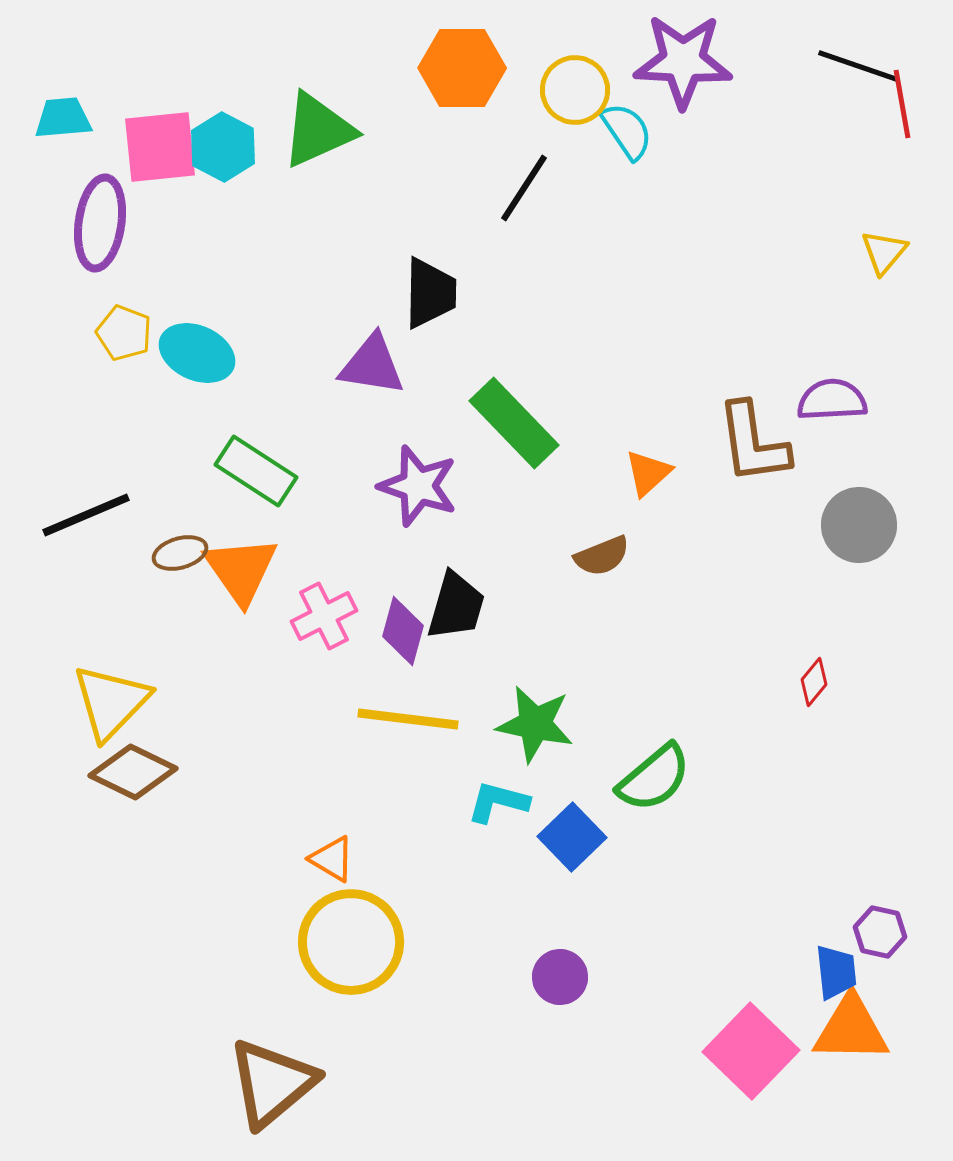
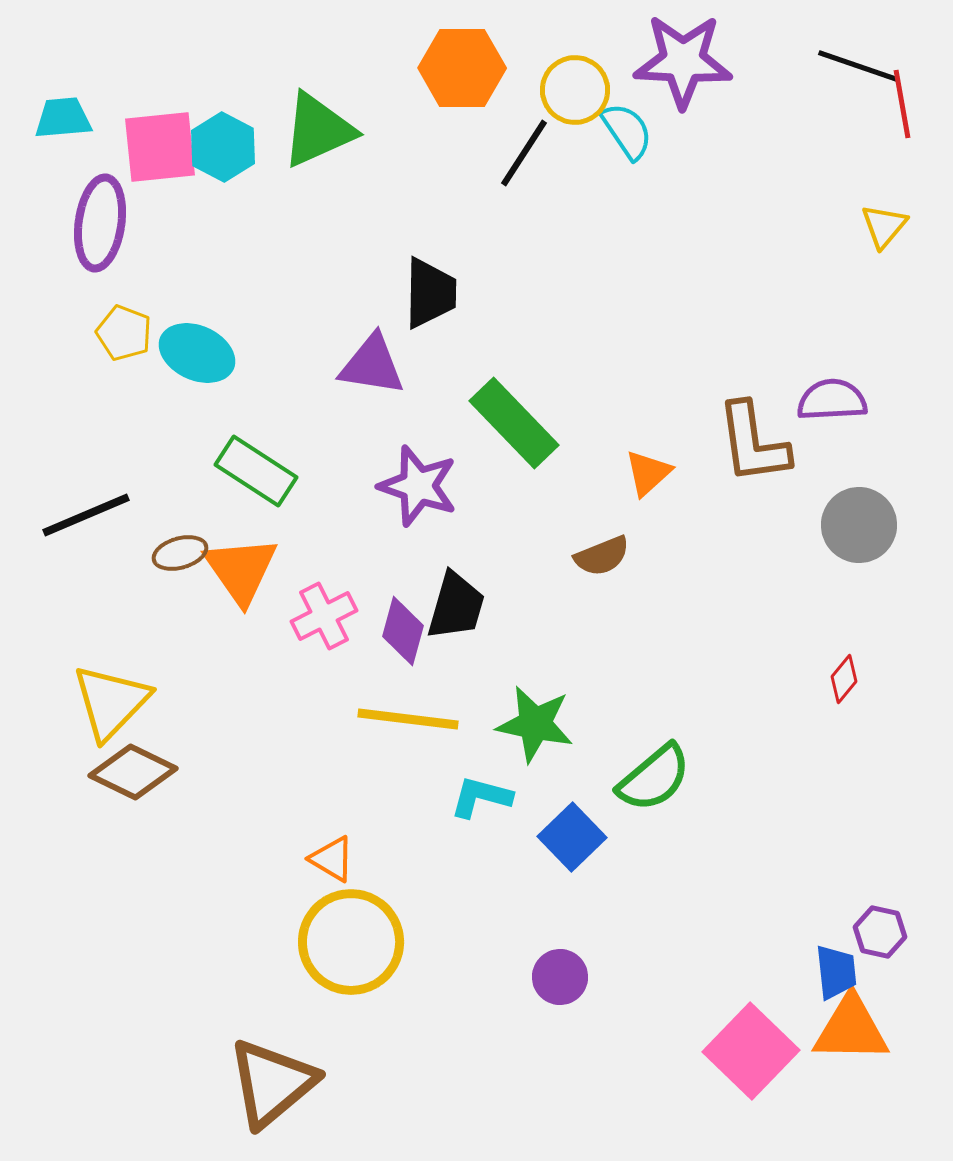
black line at (524, 188): moved 35 px up
yellow triangle at (884, 252): moved 26 px up
red diamond at (814, 682): moved 30 px right, 3 px up
cyan L-shape at (498, 802): moved 17 px left, 5 px up
